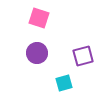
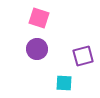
purple circle: moved 4 px up
cyan square: rotated 18 degrees clockwise
